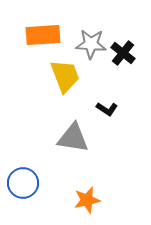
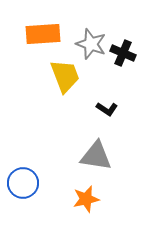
orange rectangle: moved 1 px up
gray star: rotated 16 degrees clockwise
black cross: rotated 15 degrees counterclockwise
gray triangle: moved 23 px right, 18 px down
orange star: moved 1 px left, 1 px up
